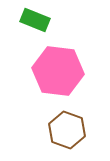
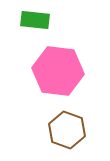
green rectangle: rotated 16 degrees counterclockwise
